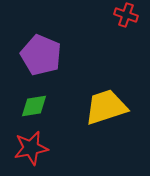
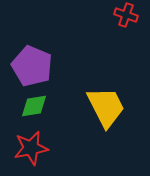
purple pentagon: moved 9 px left, 11 px down
yellow trapezoid: rotated 81 degrees clockwise
